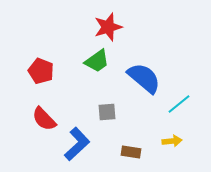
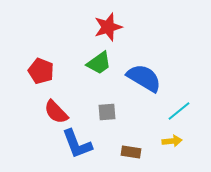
green trapezoid: moved 2 px right, 2 px down
blue semicircle: rotated 9 degrees counterclockwise
cyan line: moved 7 px down
red semicircle: moved 12 px right, 7 px up
blue L-shape: rotated 112 degrees clockwise
